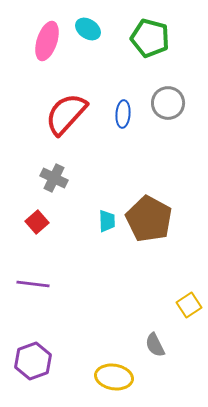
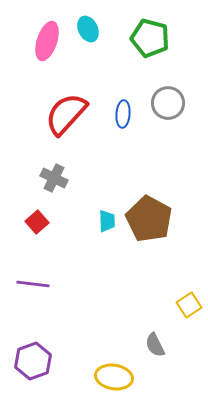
cyan ellipse: rotated 30 degrees clockwise
